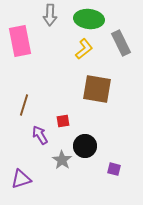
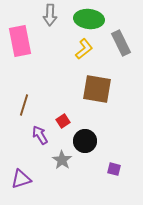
red square: rotated 24 degrees counterclockwise
black circle: moved 5 px up
